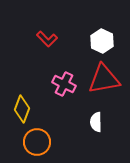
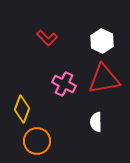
red L-shape: moved 1 px up
orange circle: moved 1 px up
